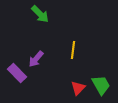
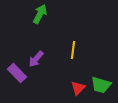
green arrow: rotated 108 degrees counterclockwise
green trapezoid: rotated 135 degrees clockwise
